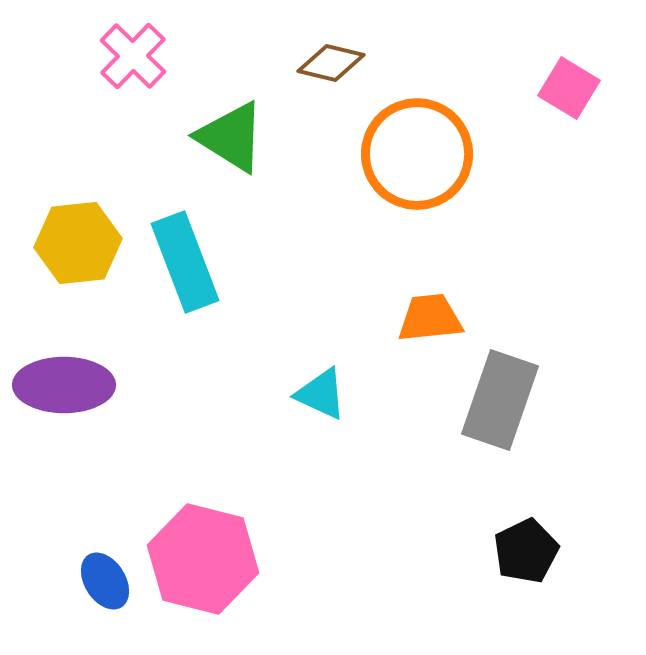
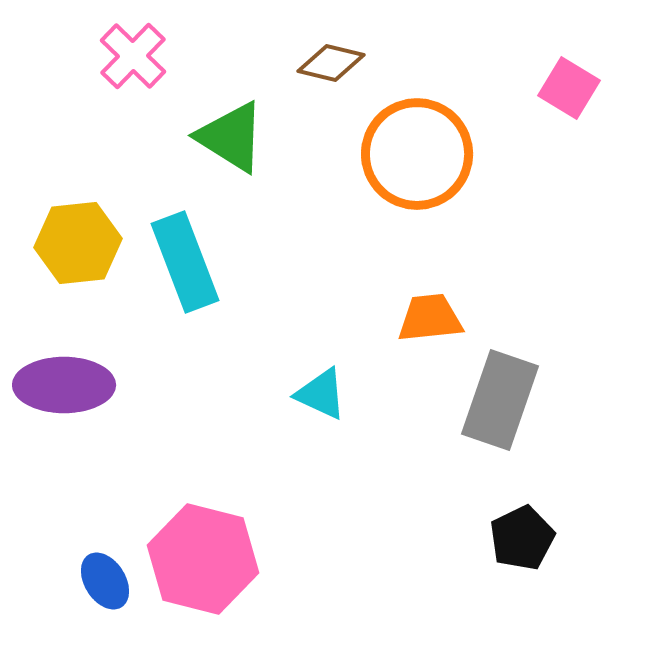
black pentagon: moved 4 px left, 13 px up
